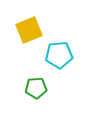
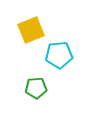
yellow square: moved 2 px right
